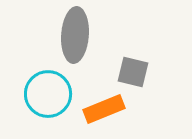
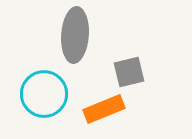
gray square: moved 4 px left; rotated 28 degrees counterclockwise
cyan circle: moved 4 px left
